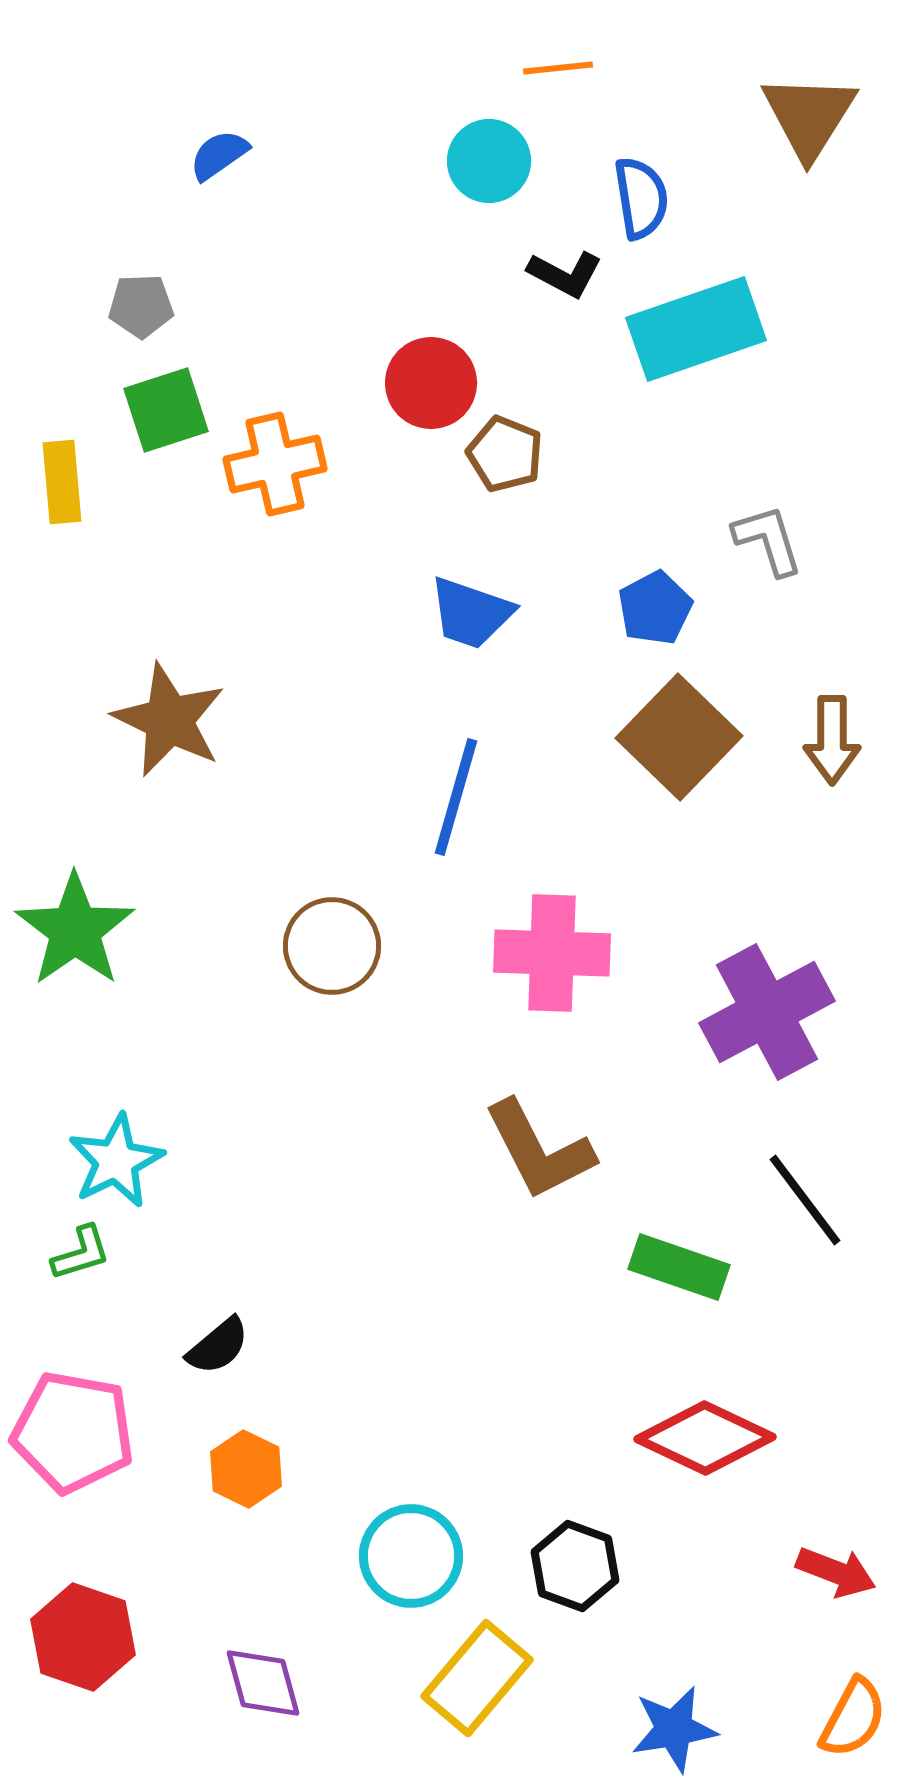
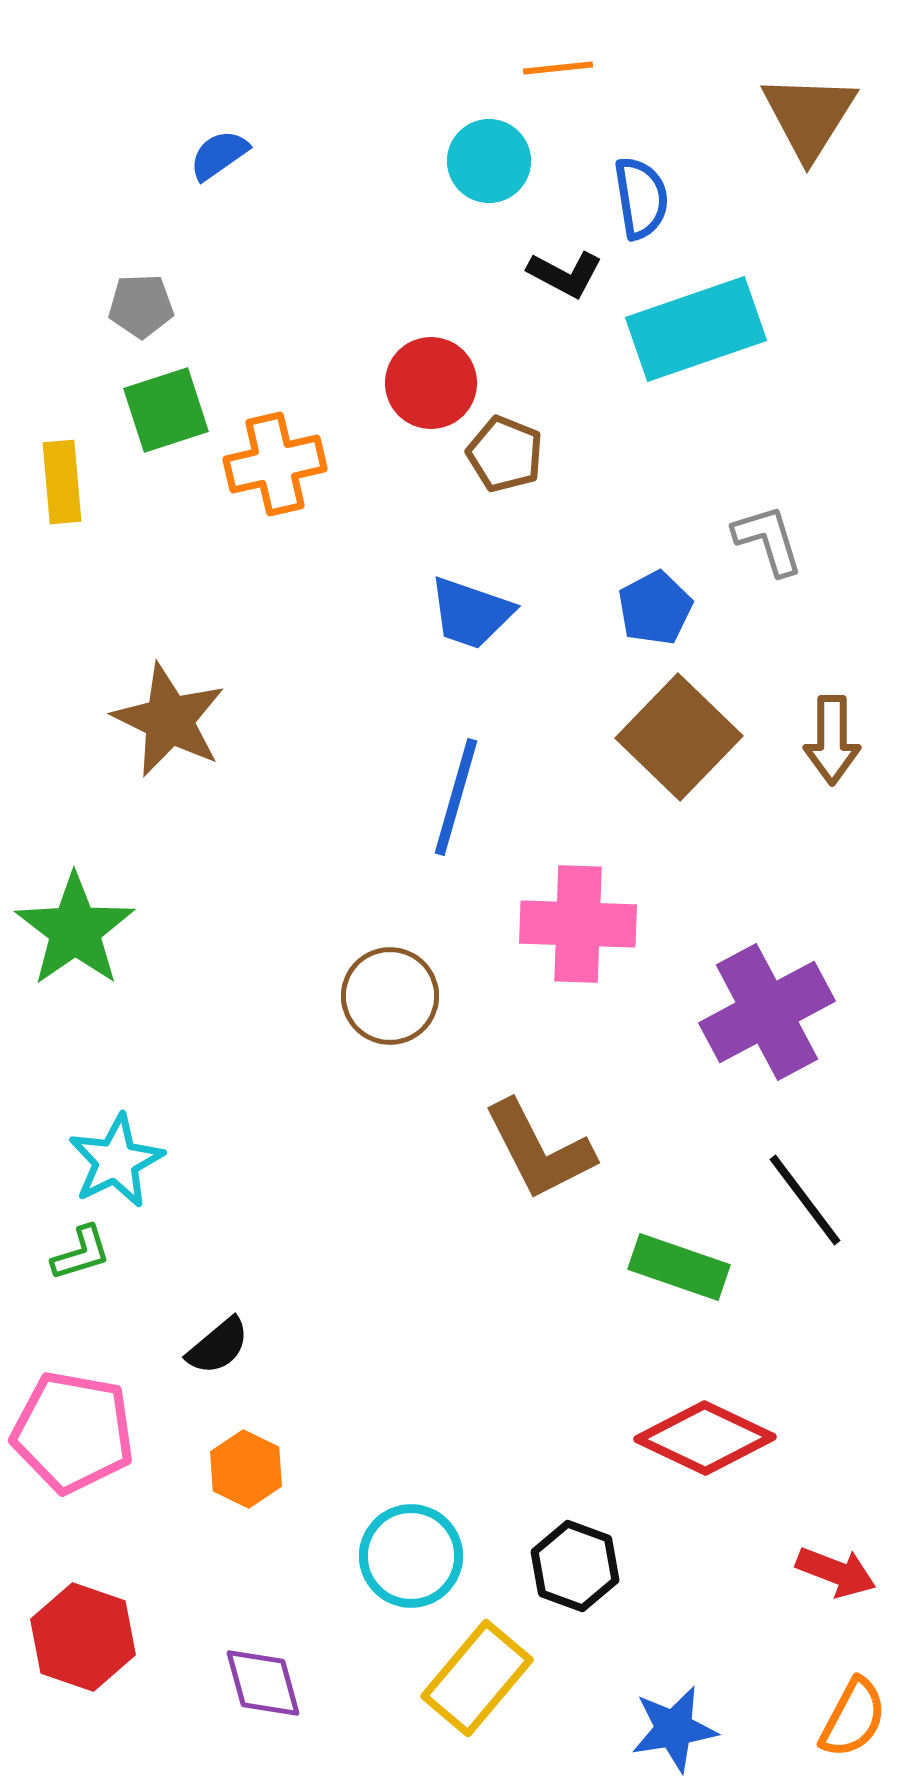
brown circle at (332, 946): moved 58 px right, 50 px down
pink cross at (552, 953): moved 26 px right, 29 px up
